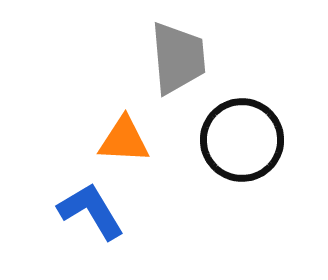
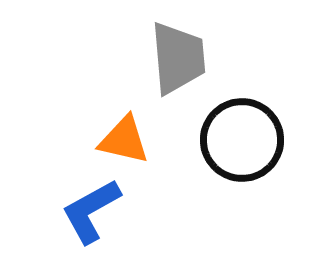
orange triangle: rotated 10 degrees clockwise
blue L-shape: rotated 88 degrees counterclockwise
